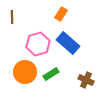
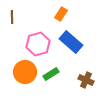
blue rectangle: moved 3 px right, 1 px up
